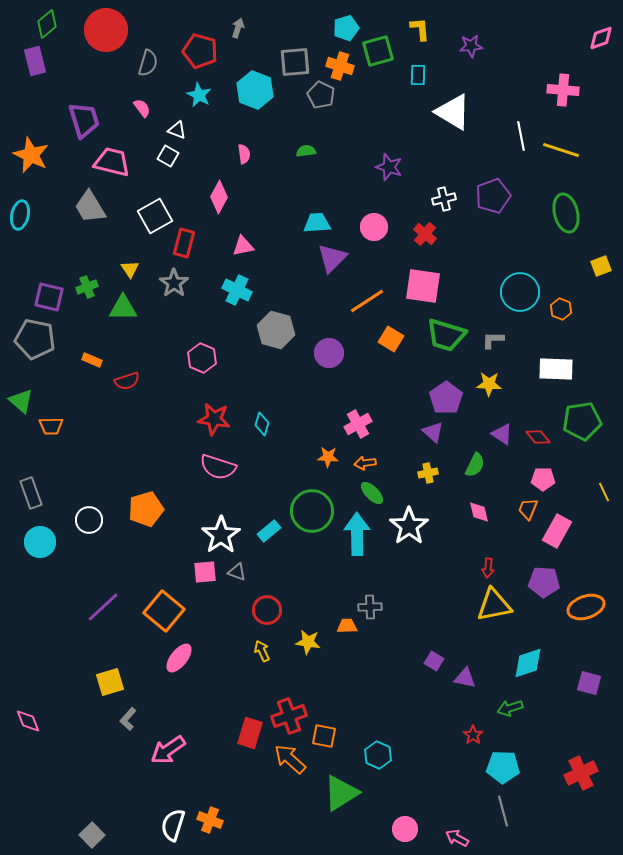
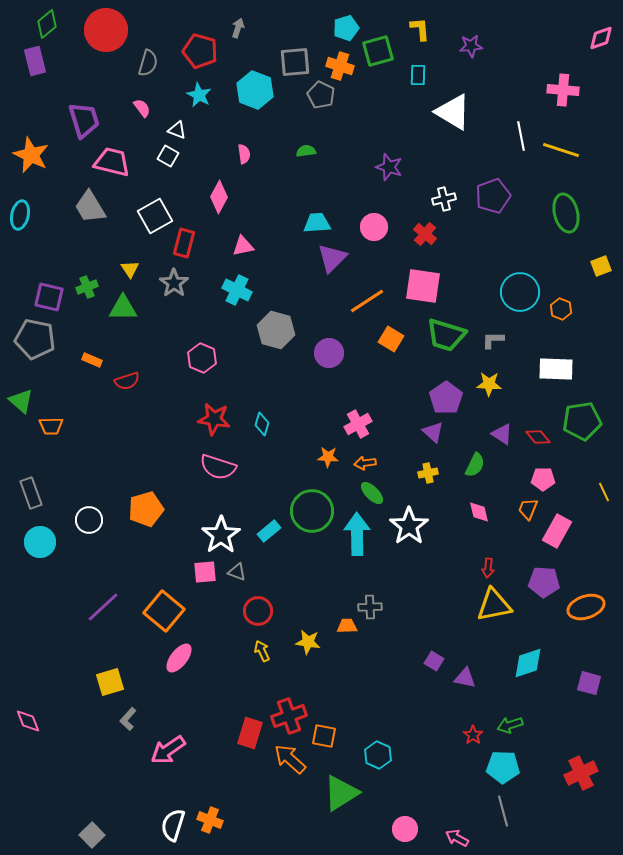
red circle at (267, 610): moved 9 px left, 1 px down
green arrow at (510, 708): moved 17 px down
